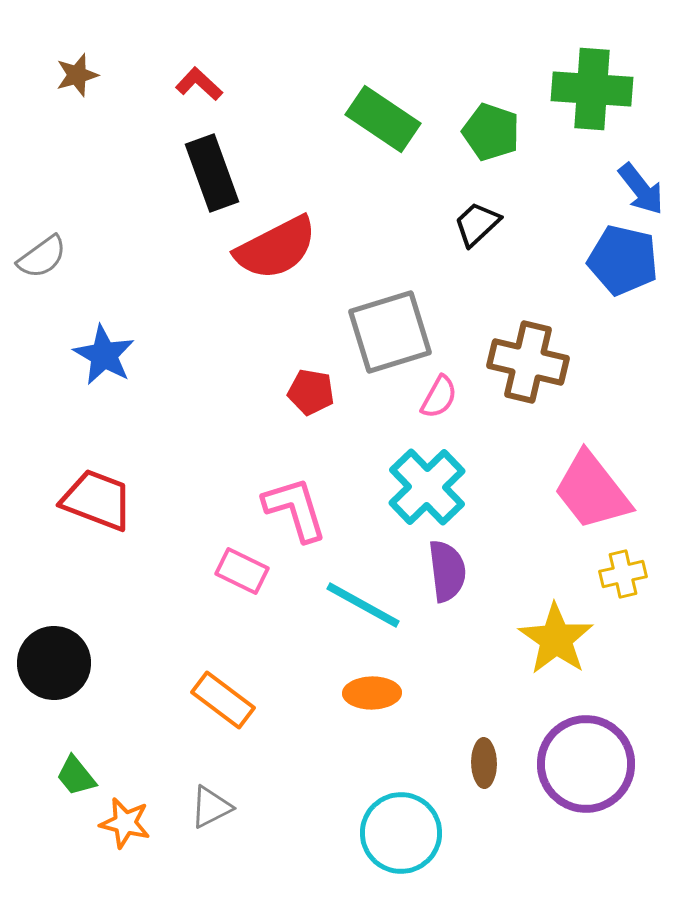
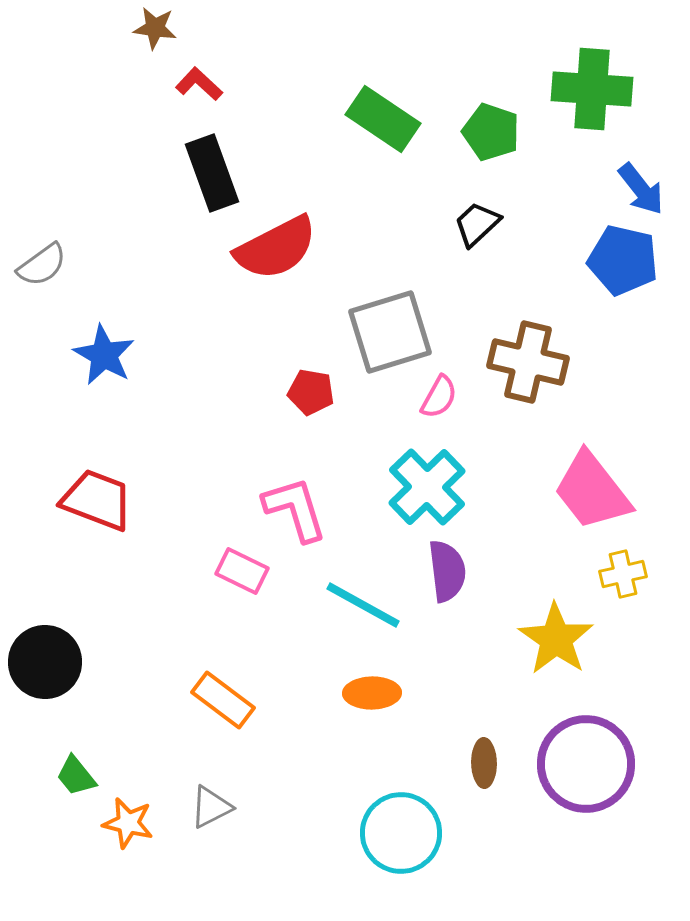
brown star: moved 78 px right, 47 px up; rotated 24 degrees clockwise
gray semicircle: moved 8 px down
black circle: moved 9 px left, 1 px up
orange star: moved 3 px right
